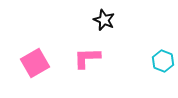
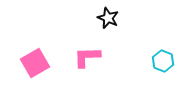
black star: moved 4 px right, 2 px up
pink L-shape: moved 1 px up
